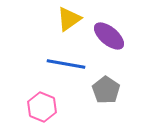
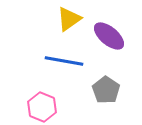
blue line: moved 2 px left, 3 px up
